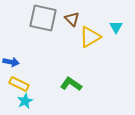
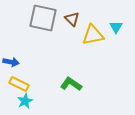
yellow triangle: moved 3 px right, 2 px up; rotated 20 degrees clockwise
